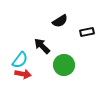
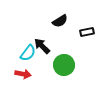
cyan semicircle: moved 8 px right, 7 px up
